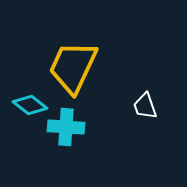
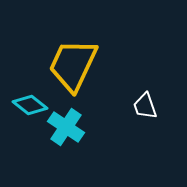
yellow trapezoid: moved 2 px up
cyan cross: rotated 30 degrees clockwise
